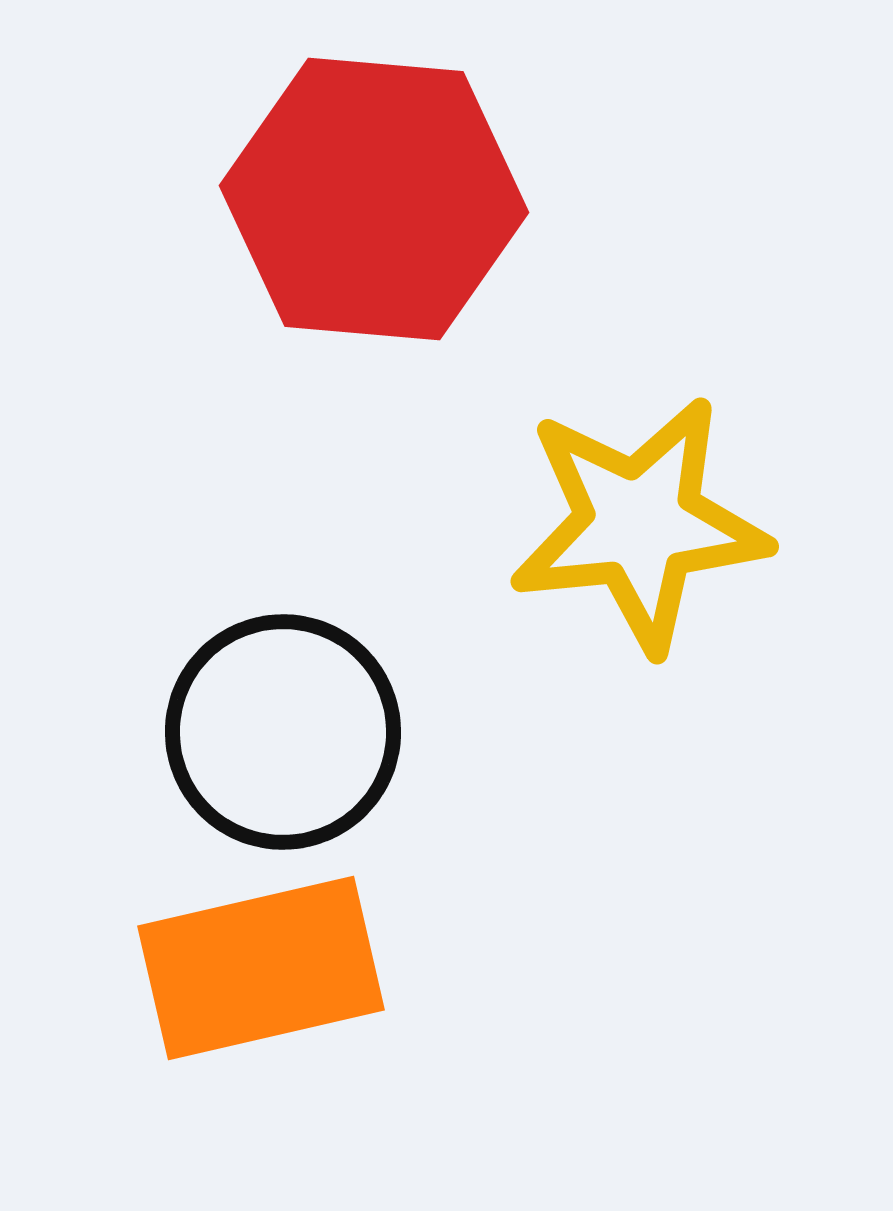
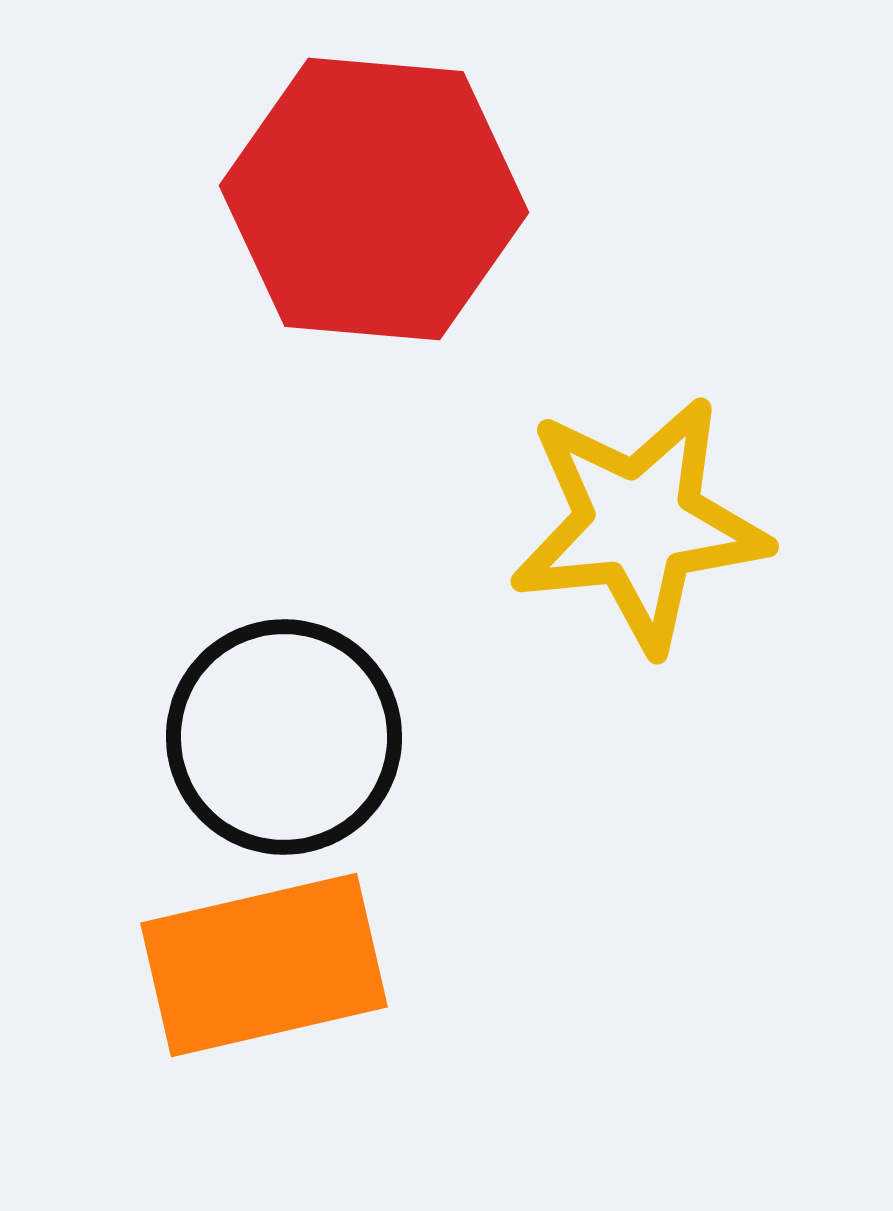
black circle: moved 1 px right, 5 px down
orange rectangle: moved 3 px right, 3 px up
